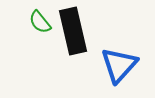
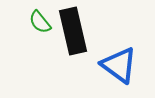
blue triangle: rotated 36 degrees counterclockwise
